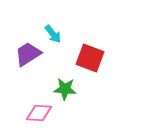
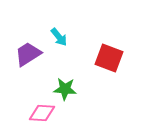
cyan arrow: moved 6 px right, 3 px down
red square: moved 19 px right
pink diamond: moved 3 px right
